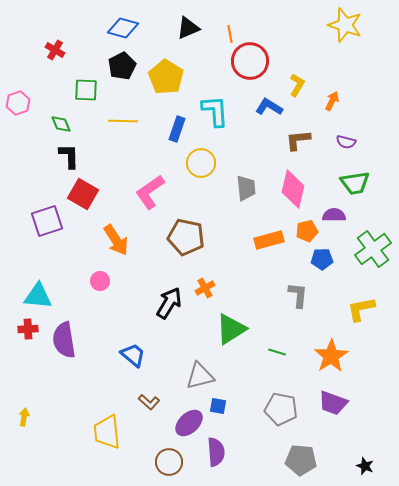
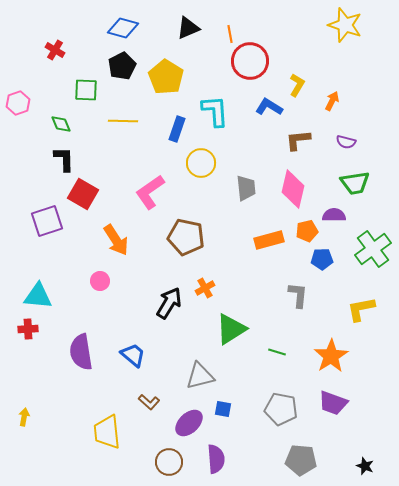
black L-shape at (69, 156): moved 5 px left, 3 px down
purple semicircle at (64, 340): moved 17 px right, 12 px down
blue square at (218, 406): moved 5 px right, 3 px down
purple semicircle at (216, 452): moved 7 px down
